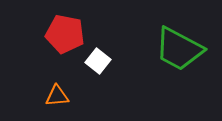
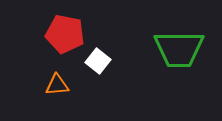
green trapezoid: rotated 28 degrees counterclockwise
orange triangle: moved 11 px up
